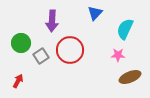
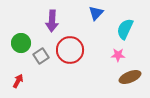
blue triangle: moved 1 px right
